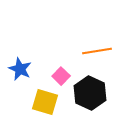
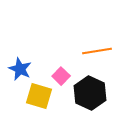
yellow square: moved 6 px left, 6 px up
